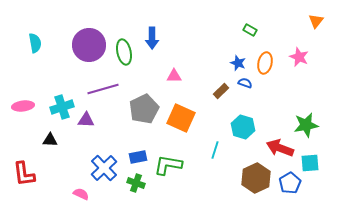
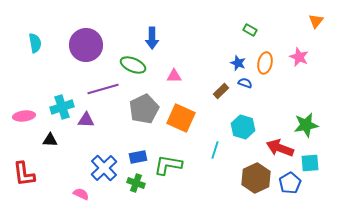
purple circle: moved 3 px left
green ellipse: moved 9 px right, 13 px down; rotated 55 degrees counterclockwise
pink ellipse: moved 1 px right, 10 px down
